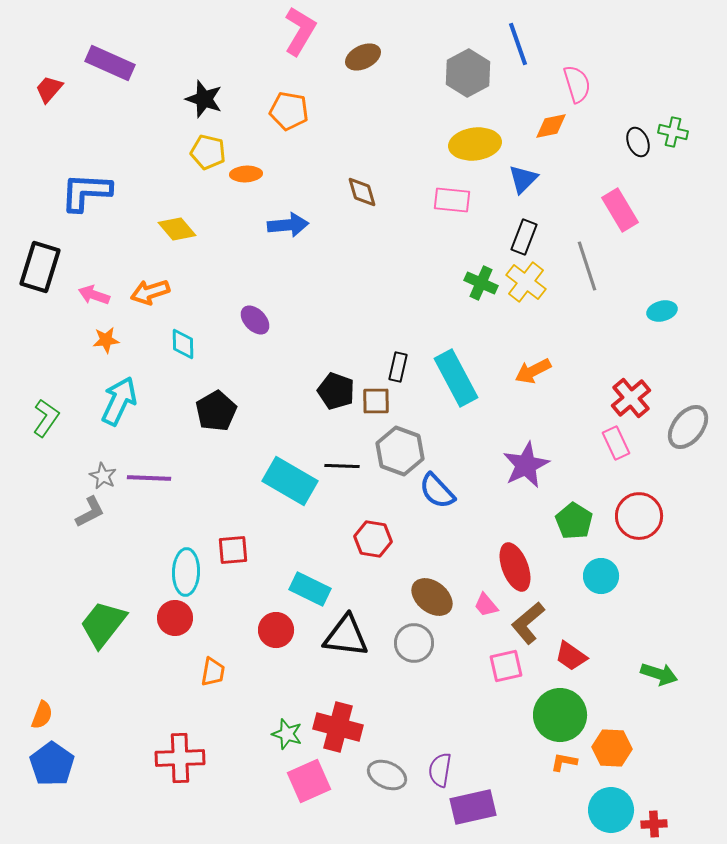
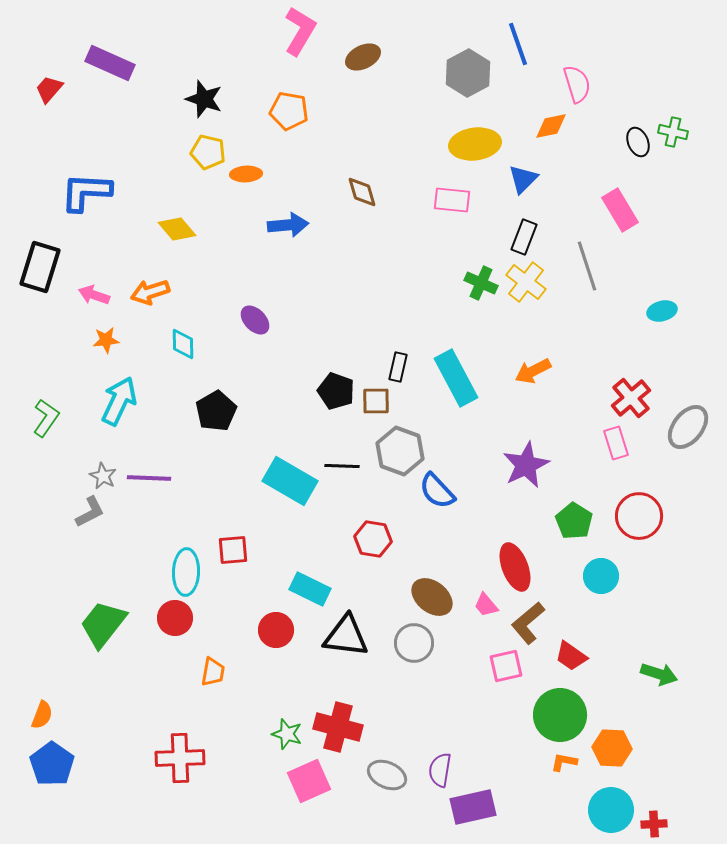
pink rectangle at (616, 443): rotated 8 degrees clockwise
